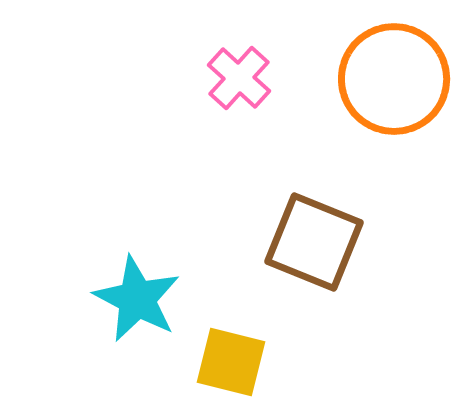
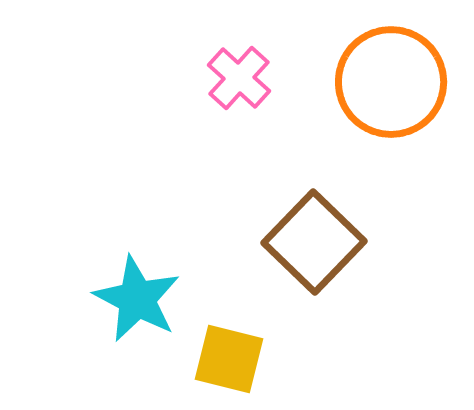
orange circle: moved 3 px left, 3 px down
brown square: rotated 22 degrees clockwise
yellow square: moved 2 px left, 3 px up
